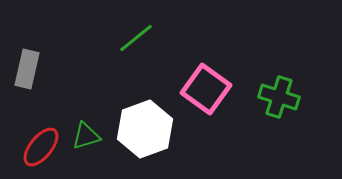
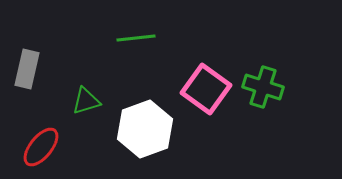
green line: rotated 33 degrees clockwise
green cross: moved 16 px left, 10 px up
green triangle: moved 35 px up
